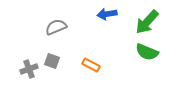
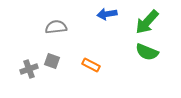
gray semicircle: rotated 15 degrees clockwise
